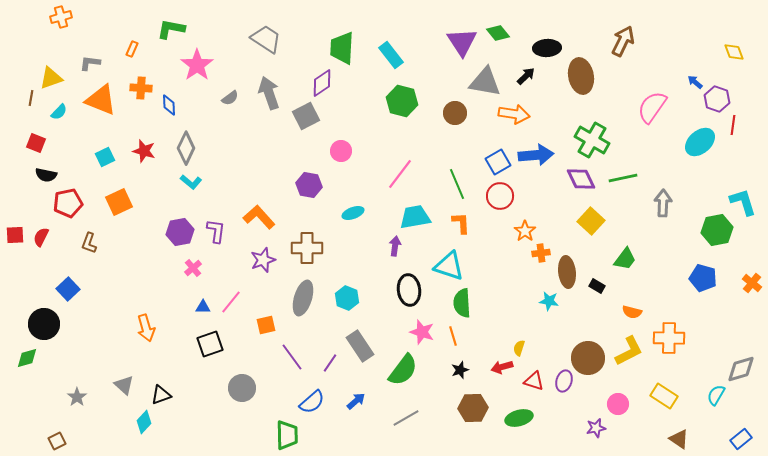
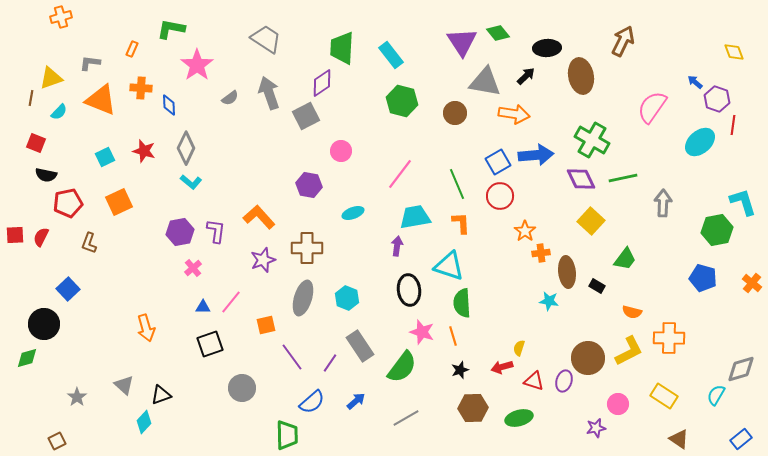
purple arrow at (395, 246): moved 2 px right
green semicircle at (403, 370): moved 1 px left, 3 px up
